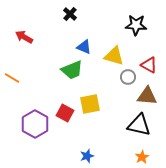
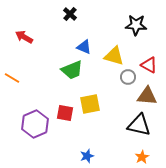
red square: rotated 18 degrees counterclockwise
purple hexagon: rotated 8 degrees clockwise
